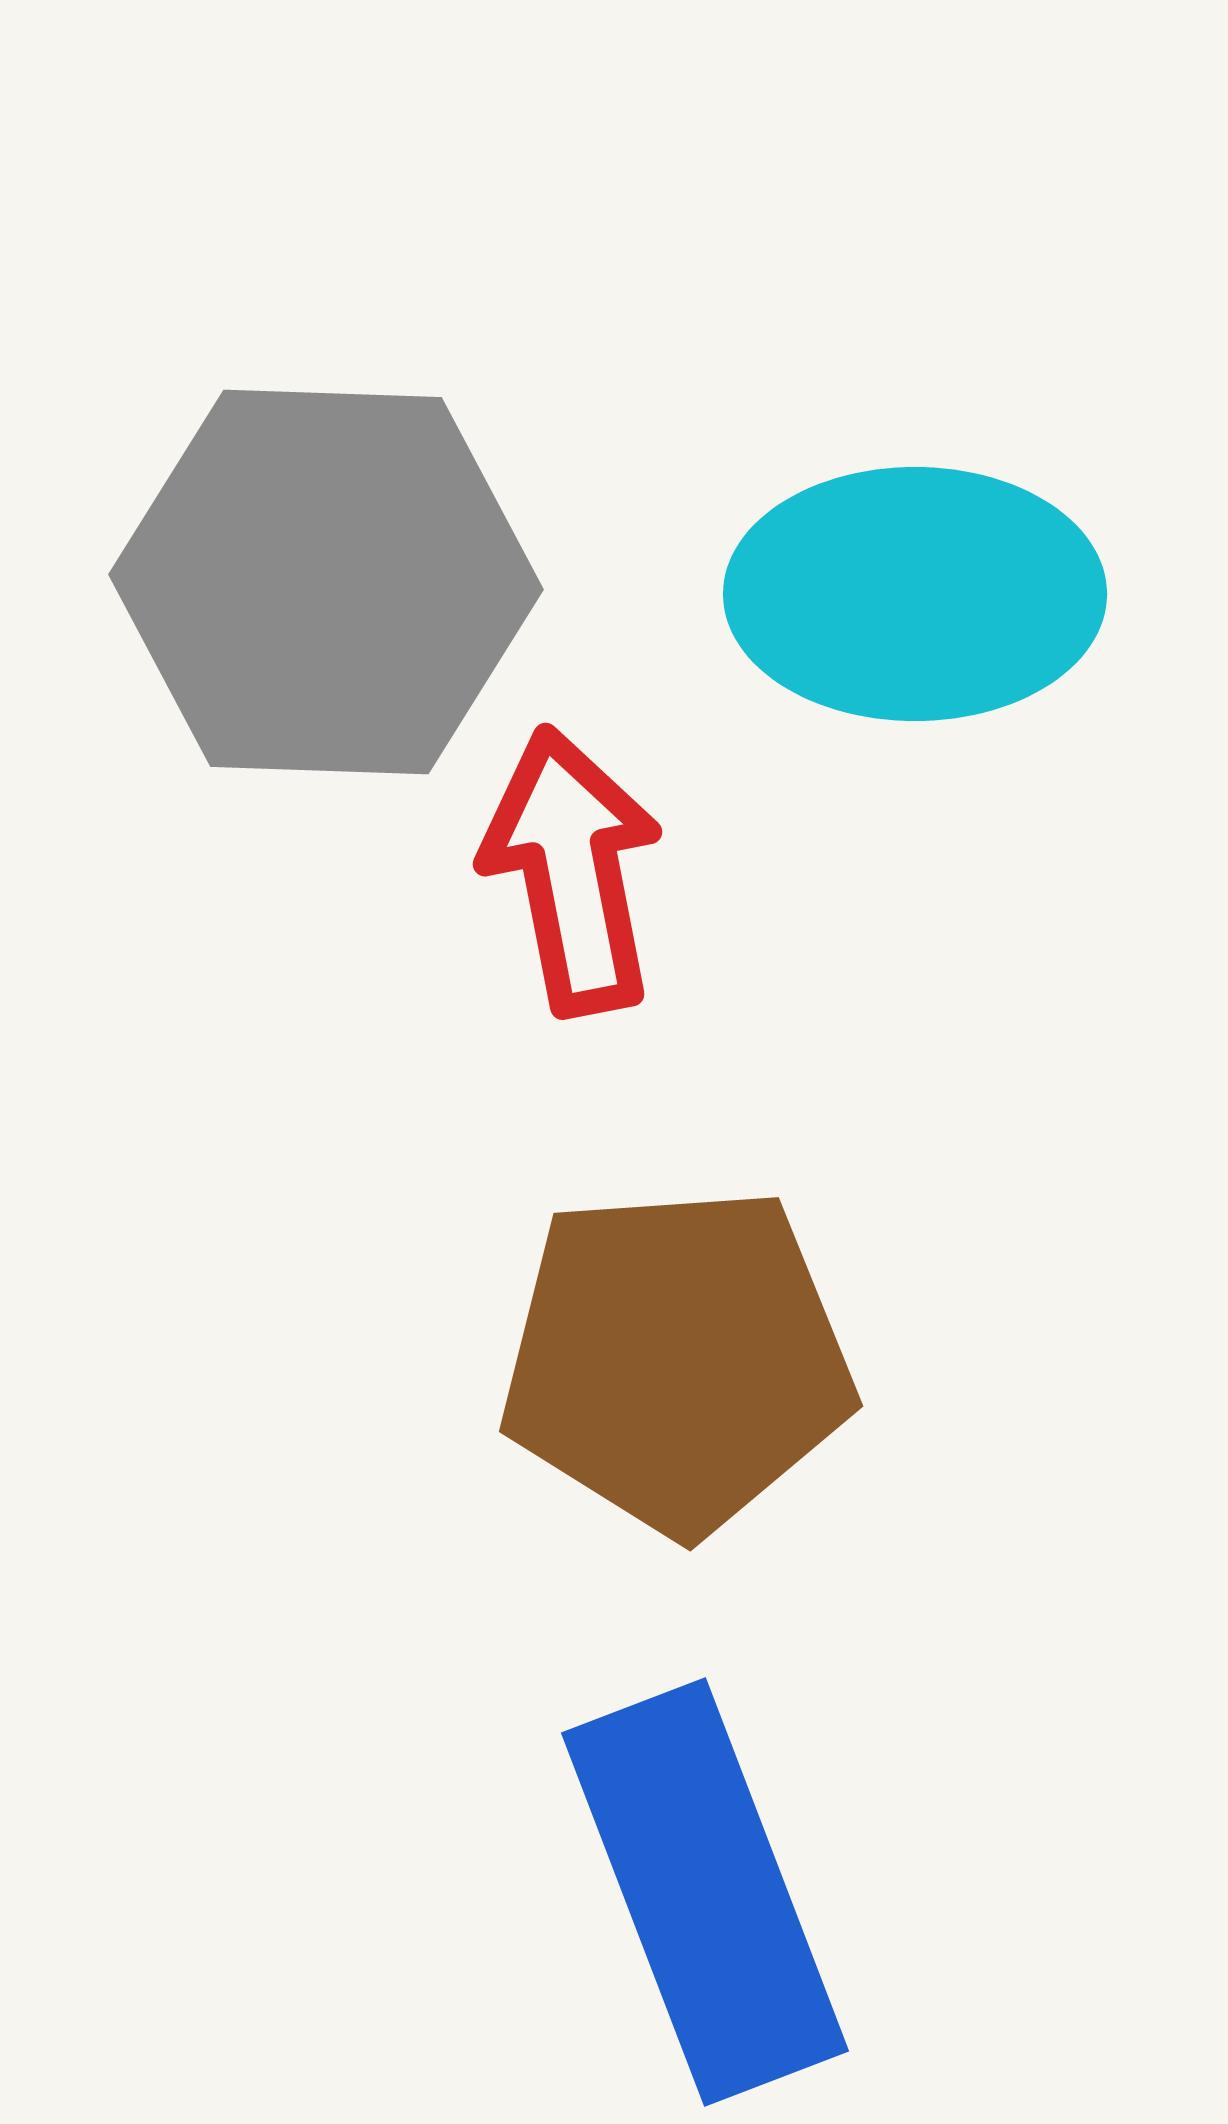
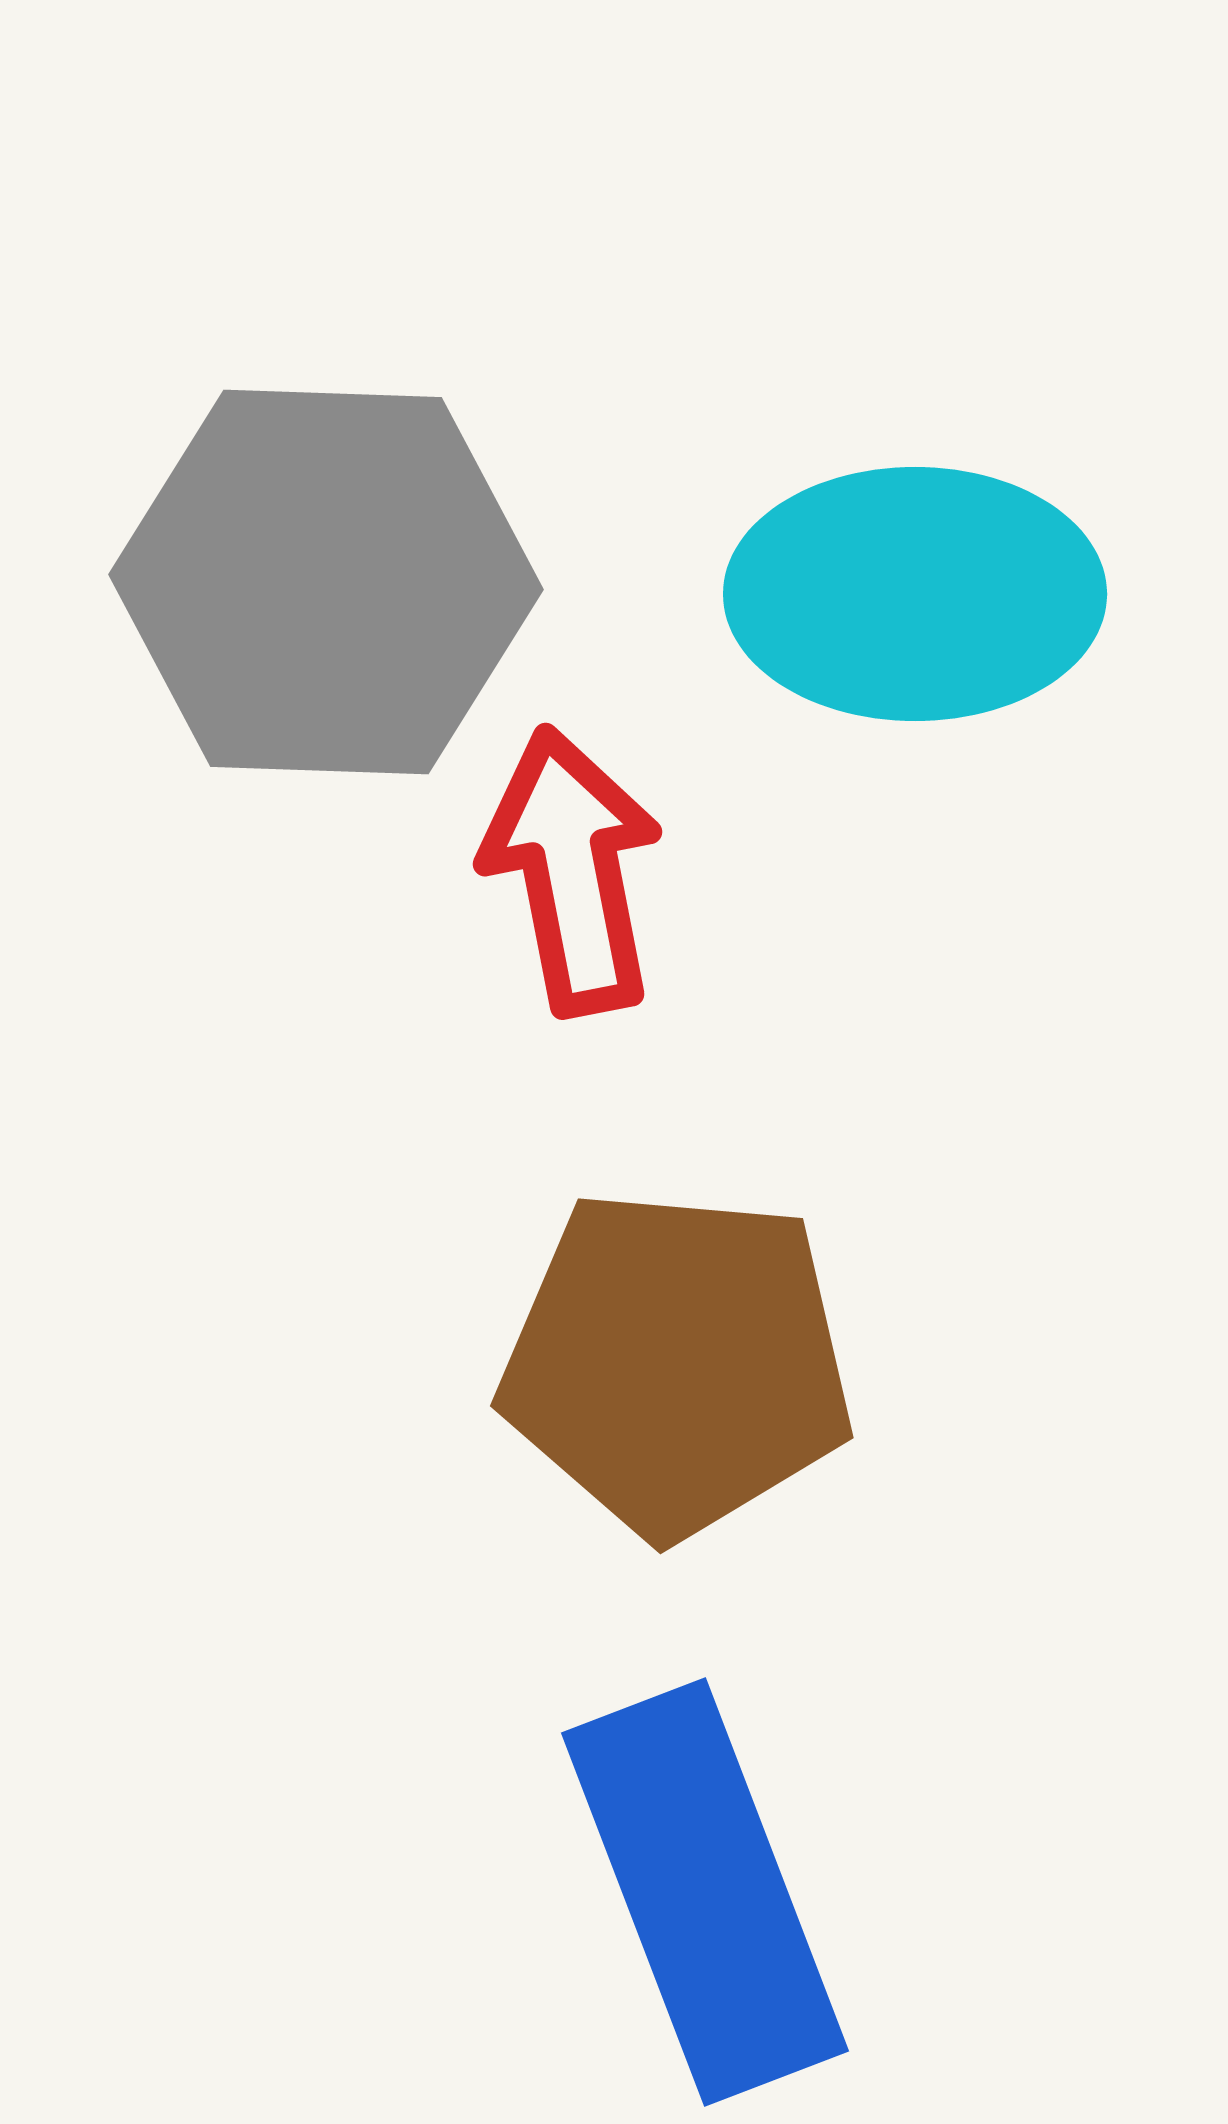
brown pentagon: moved 3 px down; rotated 9 degrees clockwise
